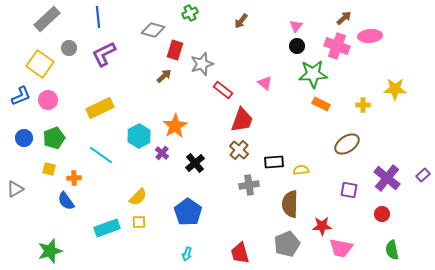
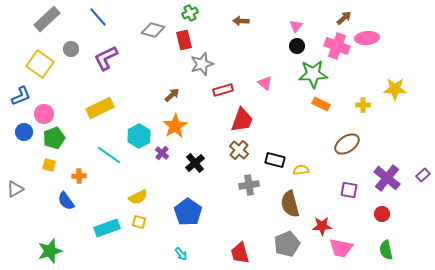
blue line at (98, 17): rotated 35 degrees counterclockwise
brown arrow at (241, 21): rotated 56 degrees clockwise
pink ellipse at (370, 36): moved 3 px left, 2 px down
gray circle at (69, 48): moved 2 px right, 1 px down
red rectangle at (175, 50): moved 9 px right, 10 px up; rotated 30 degrees counterclockwise
purple L-shape at (104, 54): moved 2 px right, 4 px down
brown arrow at (164, 76): moved 8 px right, 19 px down
red rectangle at (223, 90): rotated 54 degrees counterclockwise
pink circle at (48, 100): moved 4 px left, 14 px down
blue circle at (24, 138): moved 6 px up
cyan line at (101, 155): moved 8 px right
black rectangle at (274, 162): moved 1 px right, 2 px up; rotated 18 degrees clockwise
yellow square at (49, 169): moved 4 px up
orange cross at (74, 178): moved 5 px right, 2 px up
yellow semicircle at (138, 197): rotated 18 degrees clockwise
brown semicircle at (290, 204): rotated 16 degrees counterclockwise
yellow square at (139, 222): rotated 16 degrees clockwise
green semicircle at (392, 250): moved 6 px left
cyan arrow at (187, 254): moved 6 px left; rotated 56 degrees counterclockwise
